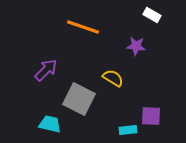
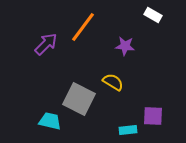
white rectangle: moved 1 px right
orange line: rotated 72 degrees counterclockwise
purple star: moved 11 px left
purple arrow: moved 26 px up
yellow semicircle: moved 4 px down
purple square: moved 2 px right
cyan trapezoid: moved 3 px up
